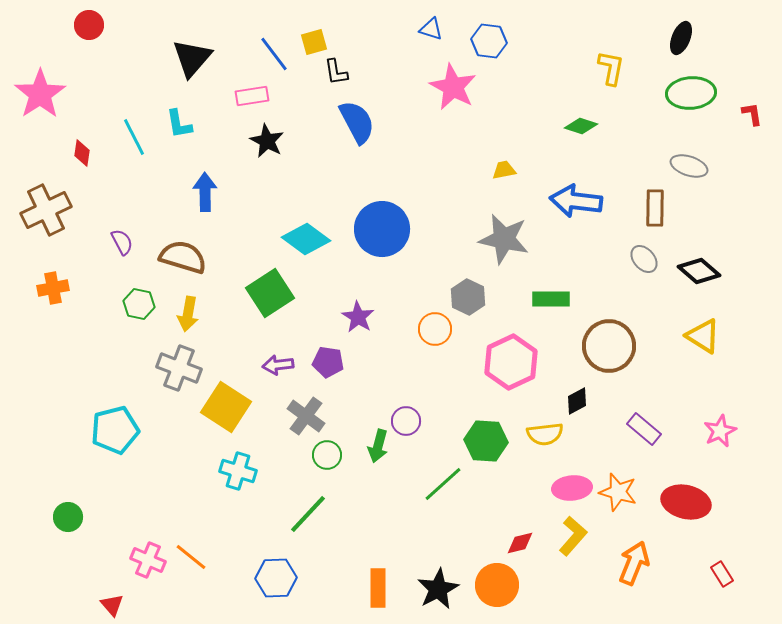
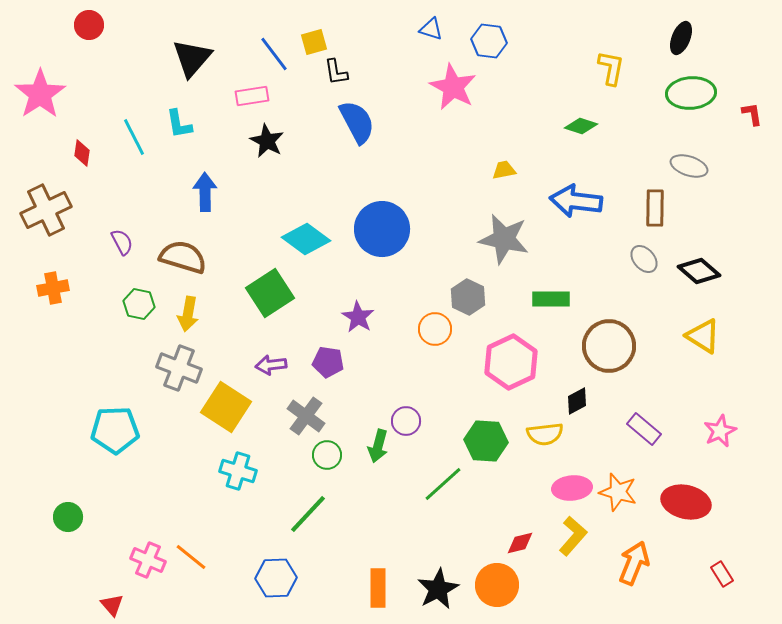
purple arrow at (278, 365): moved 7 px left
cyan pentagon at (115, 430): rotated 12 degrees clockwise
